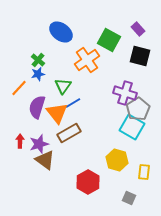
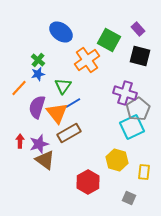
cyan square: rotated 35 degrees clockwise
